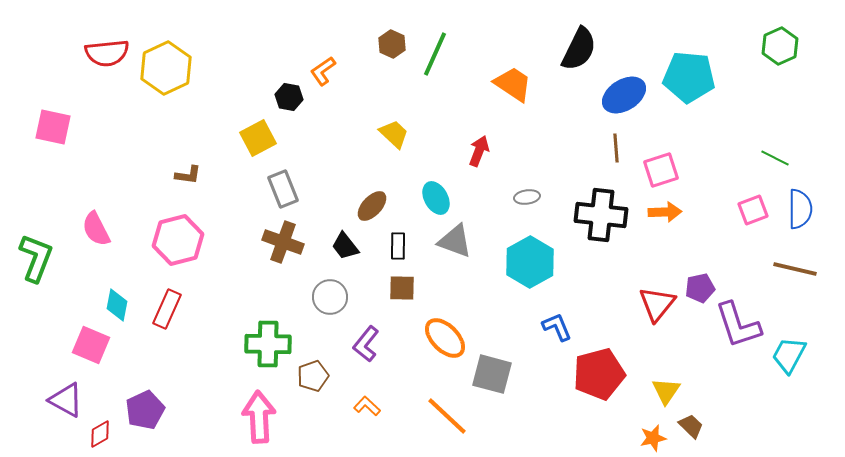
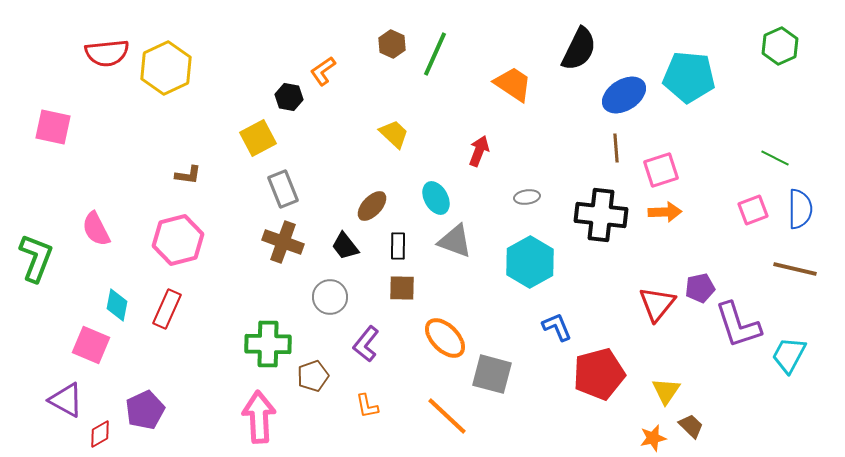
orange L-shape at (367, 406): rotated 144 degrees counterclockwise
